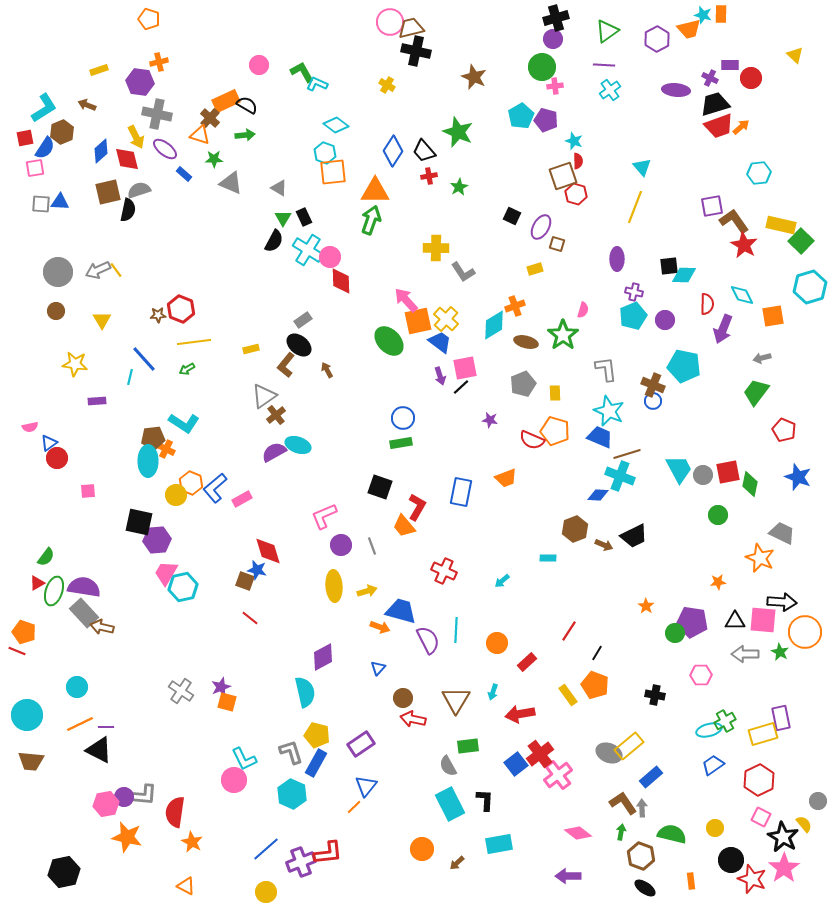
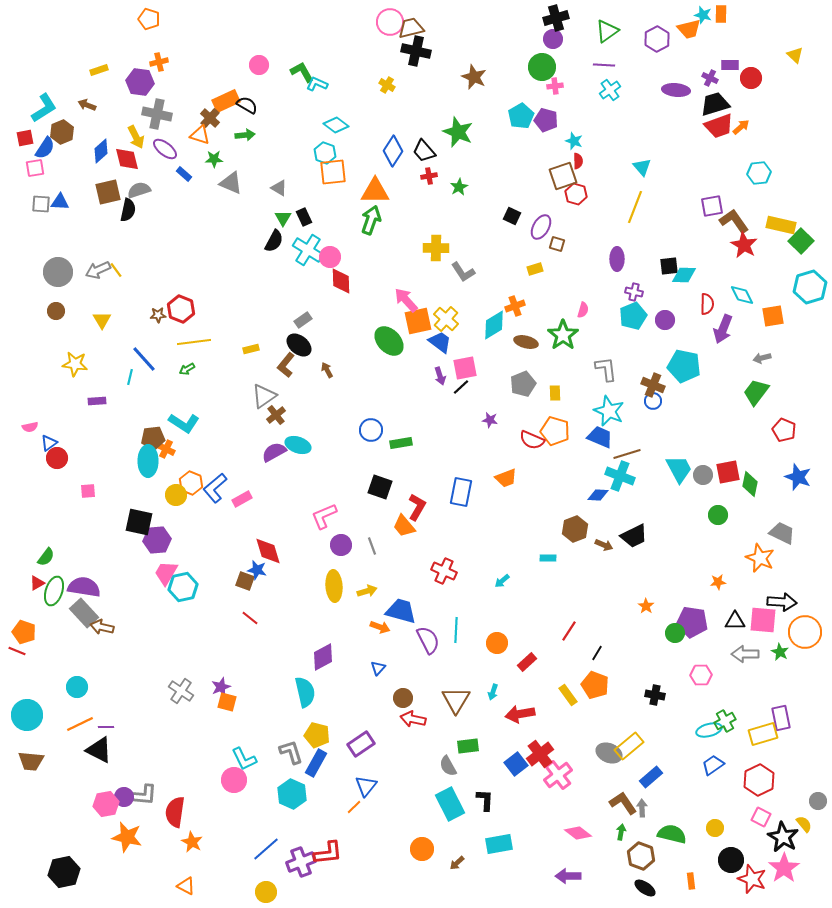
blue circle at (403, 418): moved 32 px left, 12 px down
